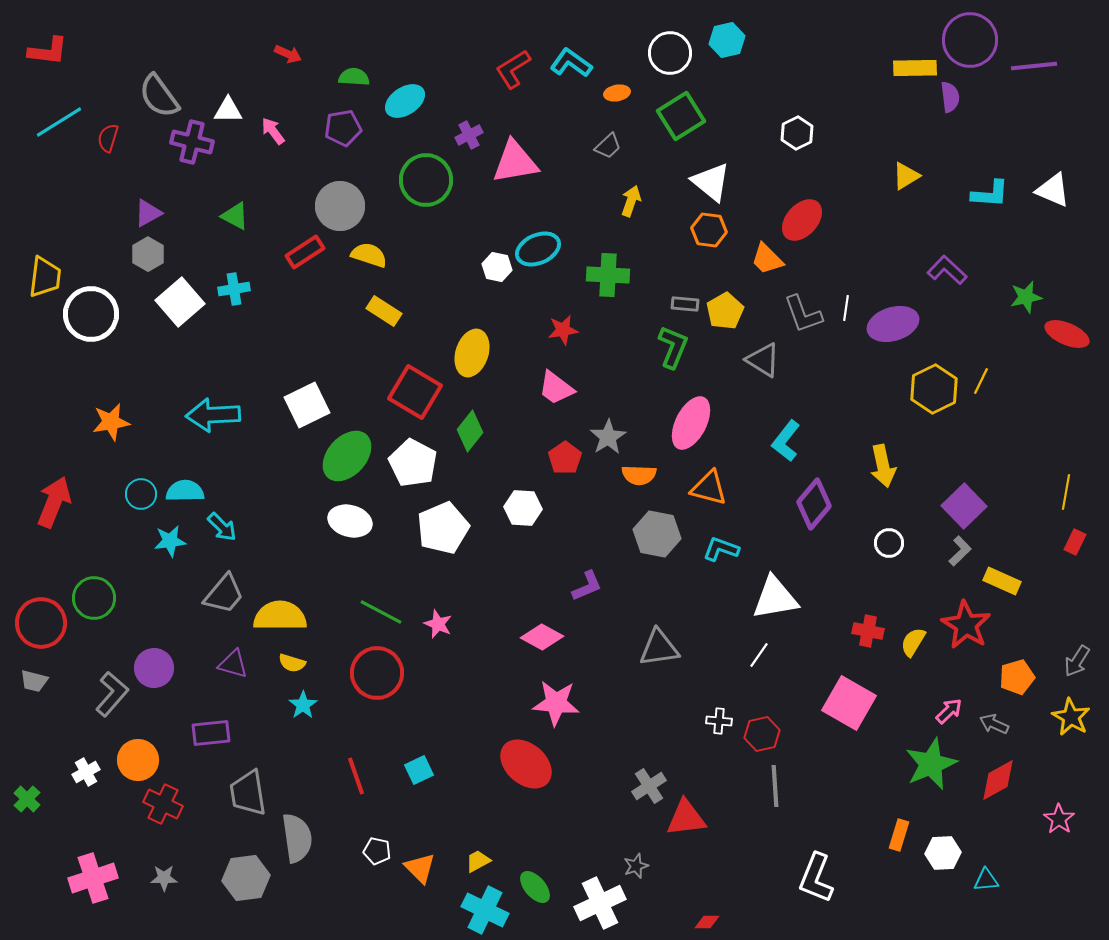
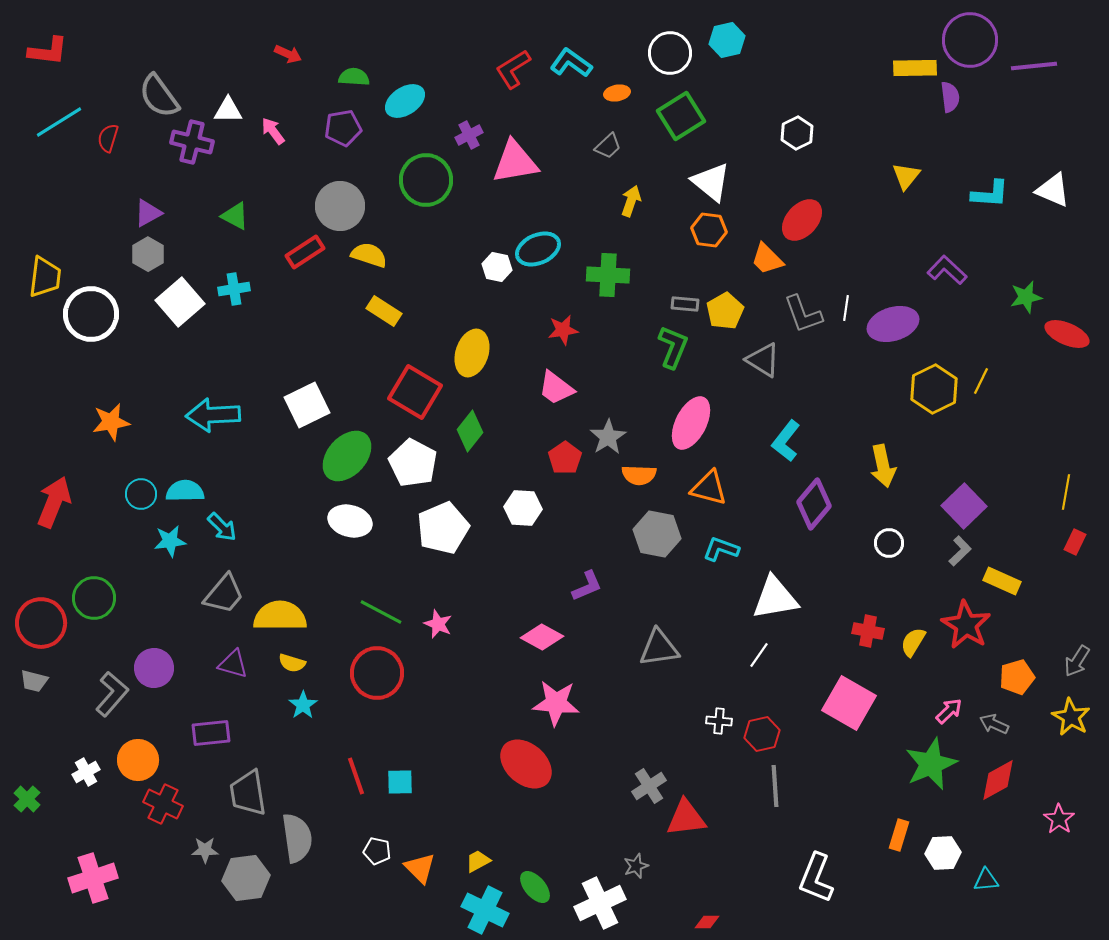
yellow triangle at (906, 176): rotated 20 degrees counterclockwise
cyan square at (419, 770): moved 19 px left, 12 px down; rotated 24 degrees clockwise
gray star at (164, 878): moved 41 px right, 28 px up
